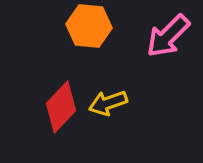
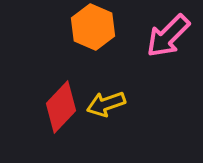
orange hexagon: moved 4 px right, 1 px down; rotated 18 degrees clockwise
yellow arrow: moved 2 px left, 1 px down
